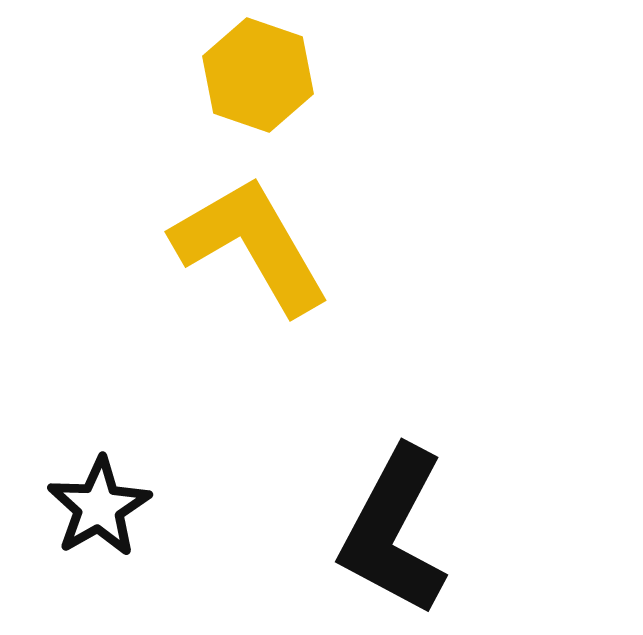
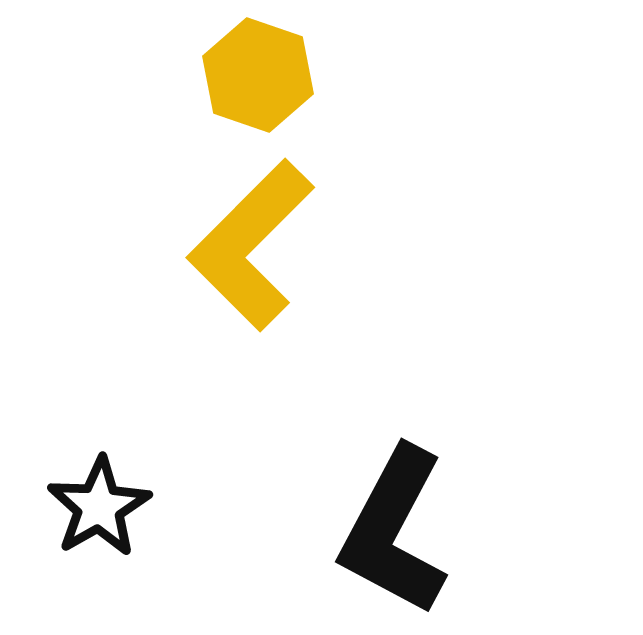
yellow L-shape: rotated 105 degrees counterclockwise
